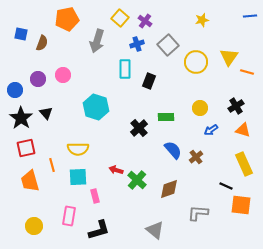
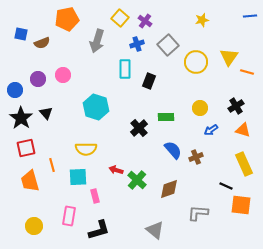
brown semicircle at (42, 43): rotated 49 degrees clockwise
yellow semicircle at (78, 149): moved 8 px right
brown cross at (196, 157): rotated 16 degrees clockwise
